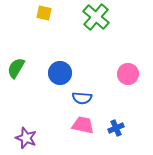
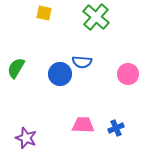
blue circle: moved 1 px down
blue semicircle: moved 36 px up
pink trapezoid: rotated 10 degrees counterclockwise
